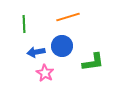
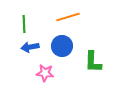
blue arrow: moved 6 px left, 5 px up
green L-shape: rotated 100 degrees clockwise
pink star: rotated 24 degrees counterclockwise
